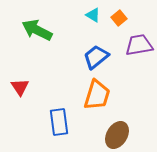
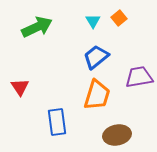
cyan triangle: moved 6 px down; rotated 28 degrees clockwise
green arrow: moved 3 px up; rotated 128 degrees clockwise
purple trapezoid: moved 32 px down
blue rectangle: moved 2 px left
brown ellipse: rotated 48 degrees clockwise
